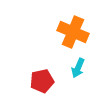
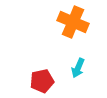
orange cross: moved 10 px up
